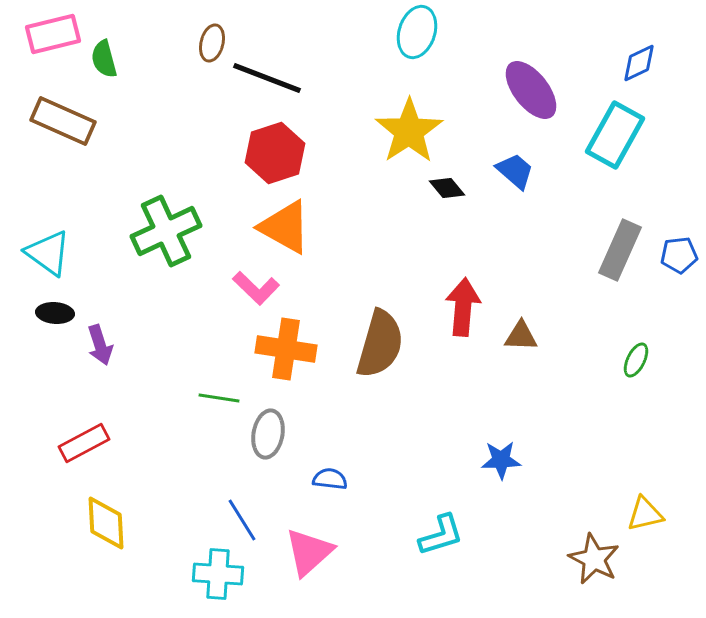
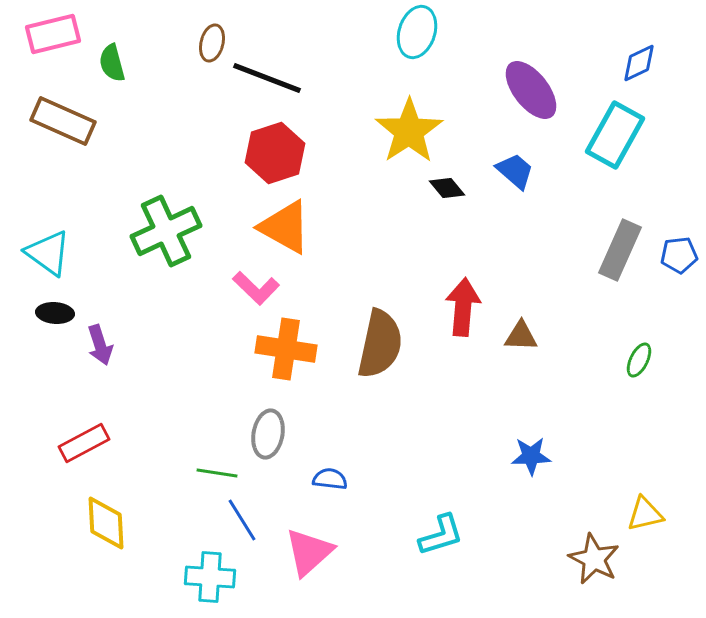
green semicircle: moved 8 px right, 4 px down
brown semicircle: rotated 4 degrees counterclockwise
green ellipse: moved 3 px right
green line: moved 2 px left, 75 px down
blue star: moved 30 px right, 4 px up
cyan cross: moved 8 px left, 3 px down
